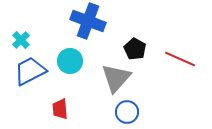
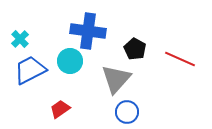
blue cross: moved 10 px down; rotated 12 degrees counterclockwise
cyan cross: moved 1 px left, 1 px up
blue trapezoid: moved 1 px up
gray triangle: moved 1 px down
red trapezoid: rotated 60 degrees clockwise
